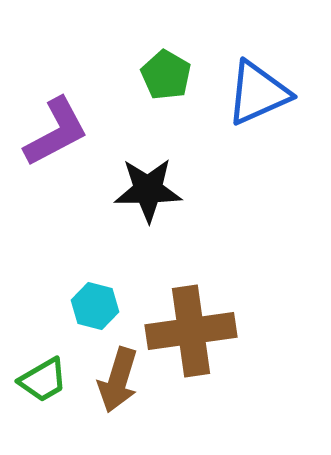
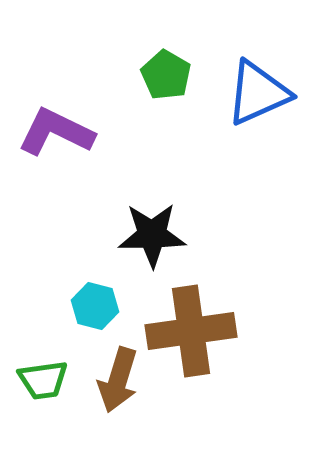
purple L-shape: rotated 126 degrees counterclockwise
black star: moved 4 px right, 45 px down
green trapezoid: rotated 22 degrees clockwise
